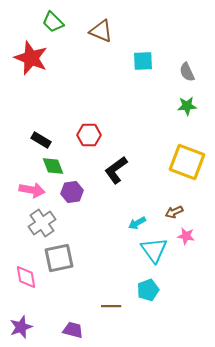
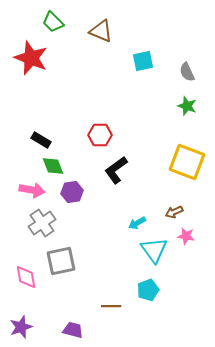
cyan square: rotated 10 degrees counterclockwise
green star: rotated 24 degrees clockwise
red hexagon: moved 11 px right
gray square: moved 2 px right, 3 px down
